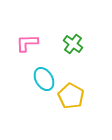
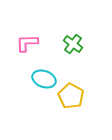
cyan ellipse: rotated 40 degrees counterclockwise
